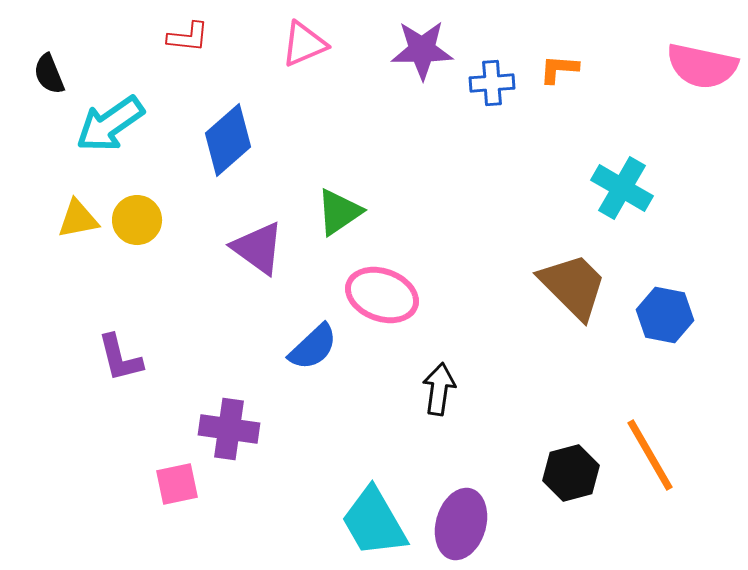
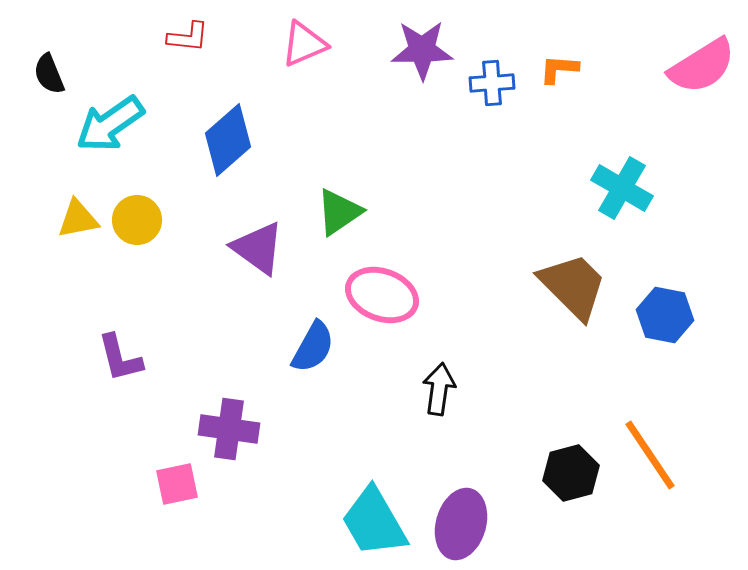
pink semicircle: rotated 44 degrees counterclockwise
blue semicircle: rotated 18 degrees counterclockwise
orange line: rotated 4 degrees counterclockwise
